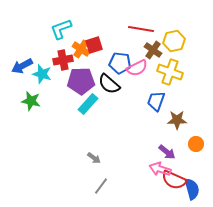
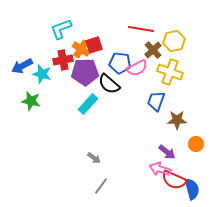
brown cross: rotated 12 degrees clockwise
purple pentagon: moved 4 px right, 9 px up
